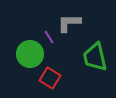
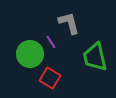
gray L-shape: rotated 75 degrees clockwise
purple line: moved 2 px right, 5 px down
